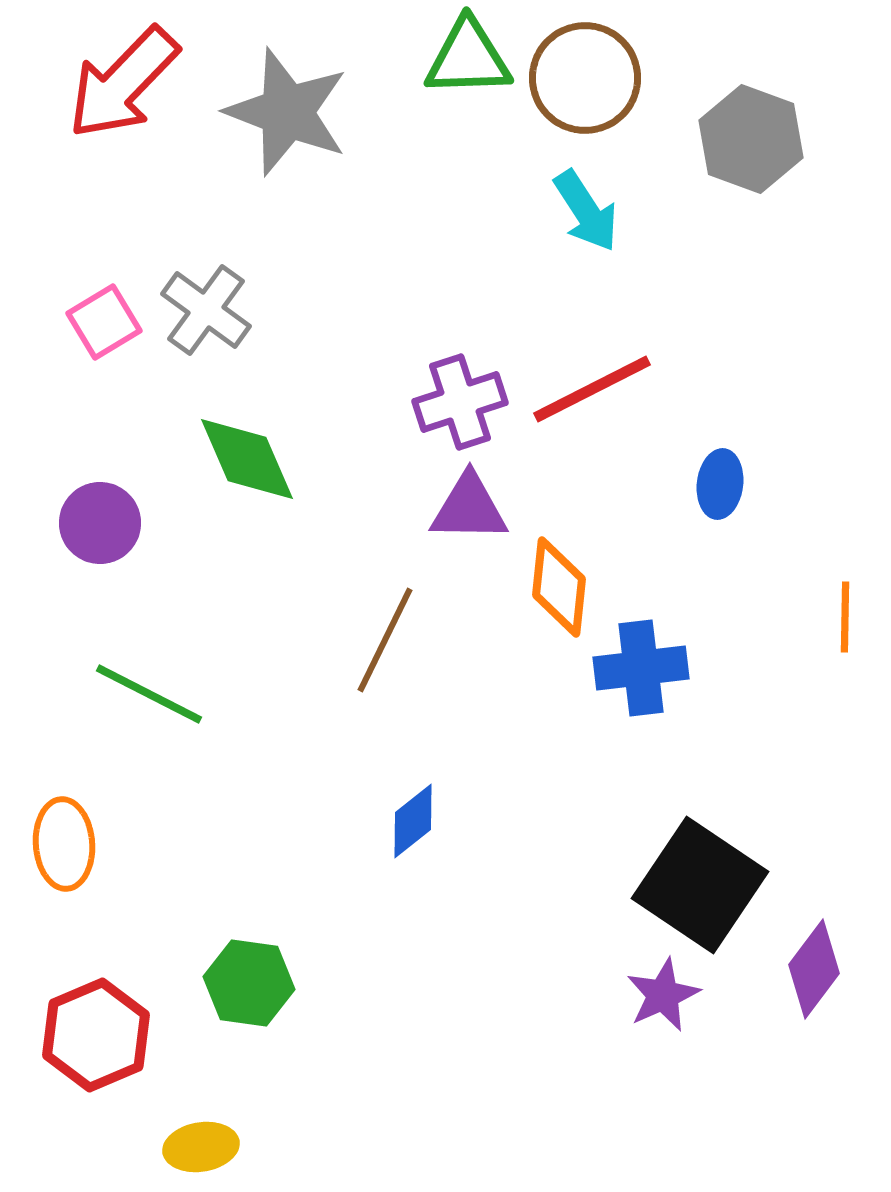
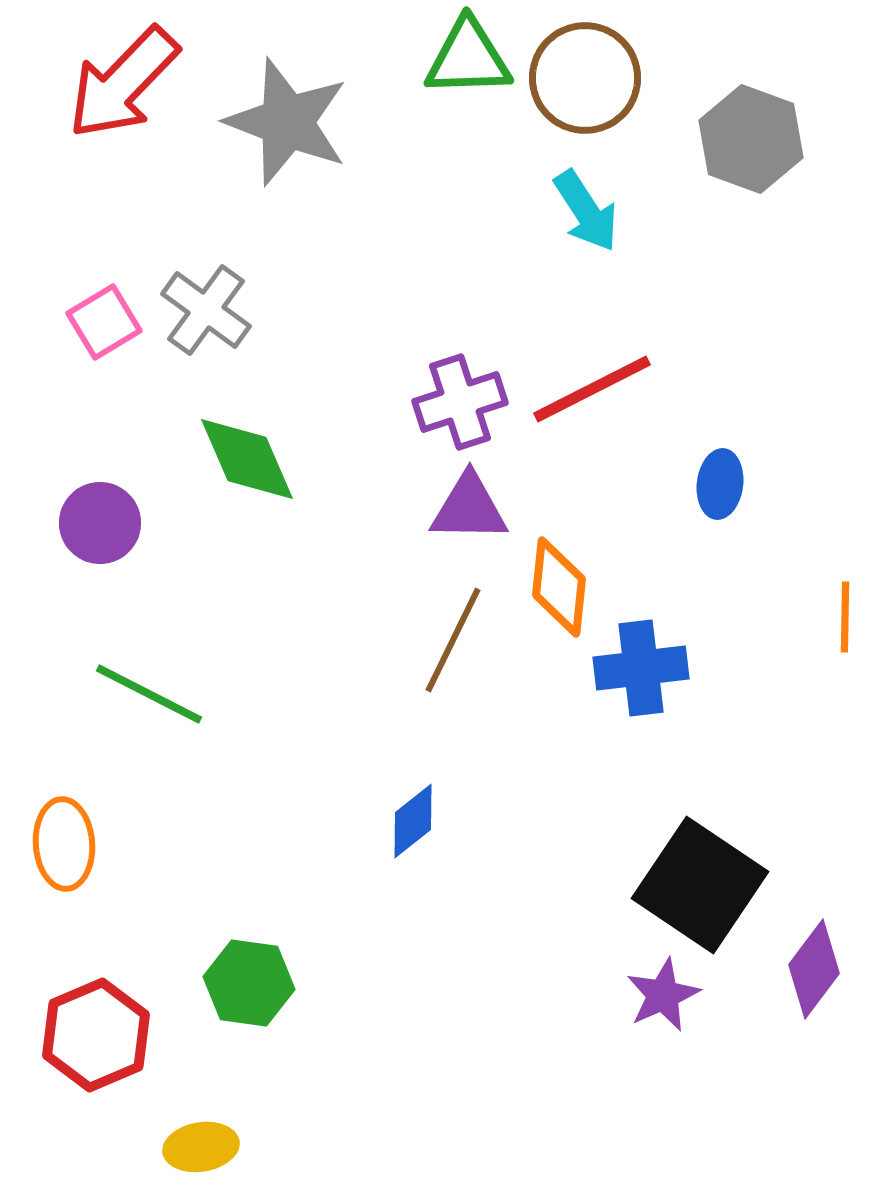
gray star: moved 10 px down
brown line: moved 68 px right
